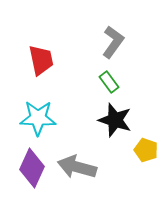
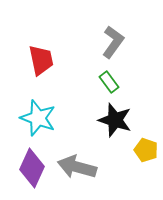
cyan star: rotated 18 degrees clockwise
